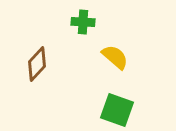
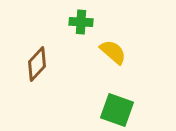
green cross: moved 2 px left
yellow semicircle: moved 2 px left, 5 px up
